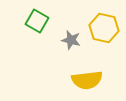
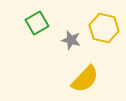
green square: moved 2 px down; rotated 30 degrees clockwise
yellow semicircle: moved 2 px left, 1 px up; rotated 40 degrees counterclockwise
